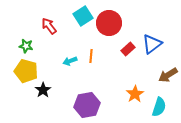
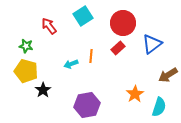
red circle: moved 14 px right
red rectangle: moved 10 px left, 1 px up
cyan arrow: moved 1 px right, 3 px down
